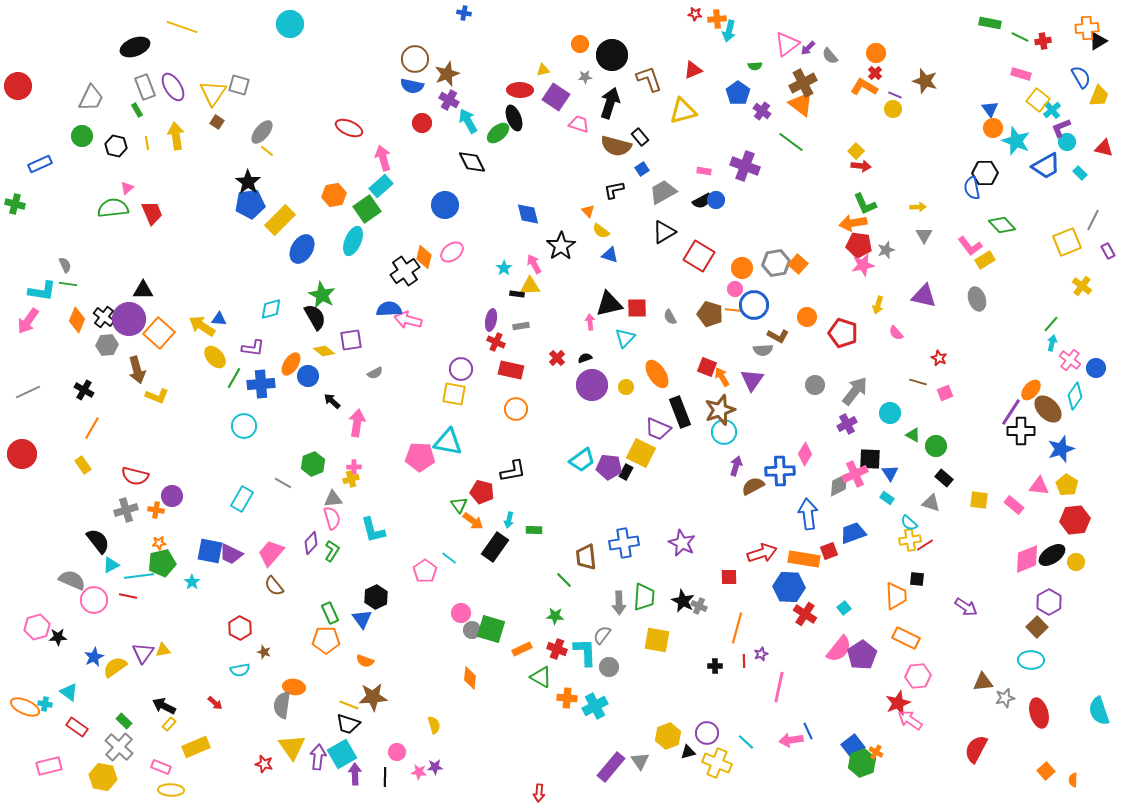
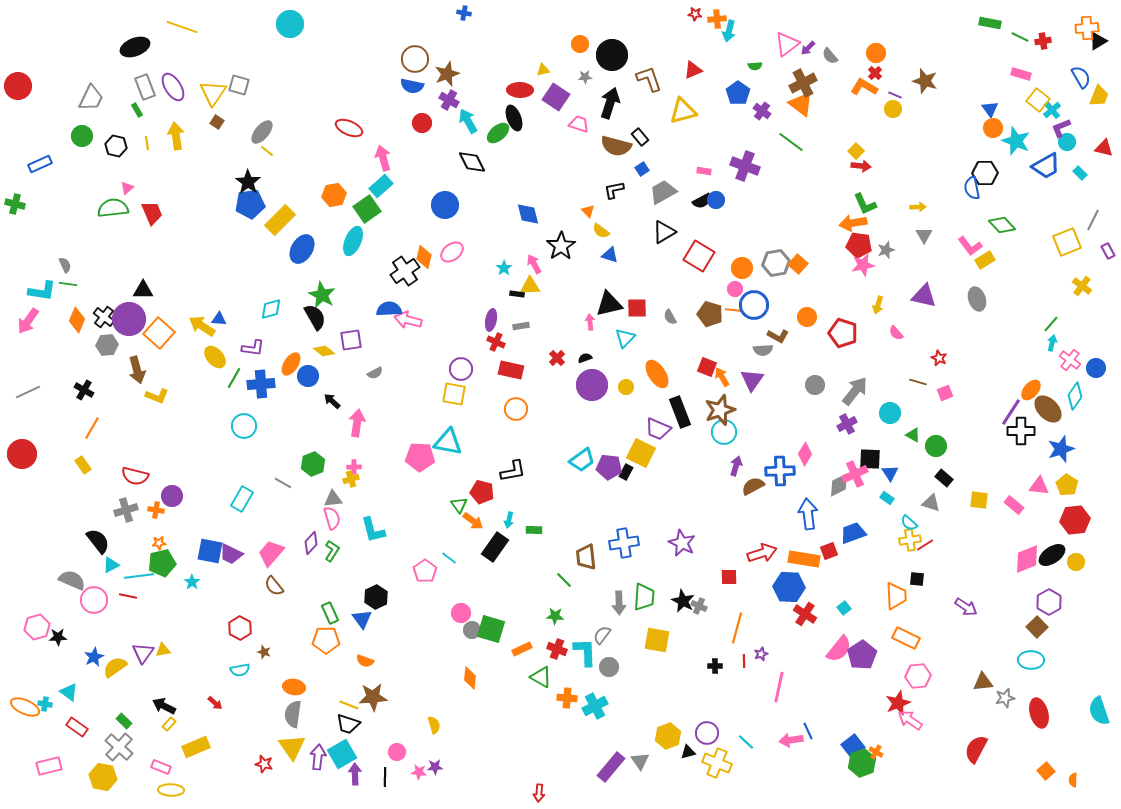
gray semicircle at (282, 705): moved 11 px right, 9 px down
